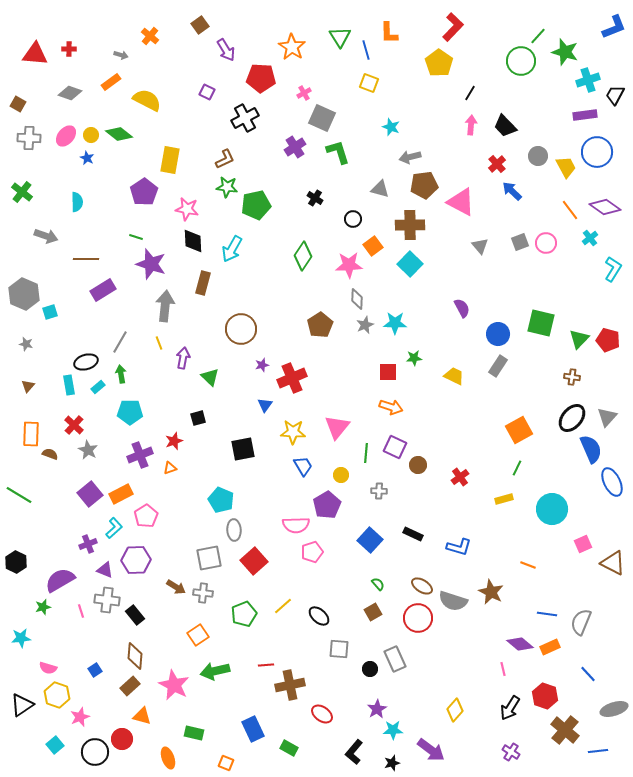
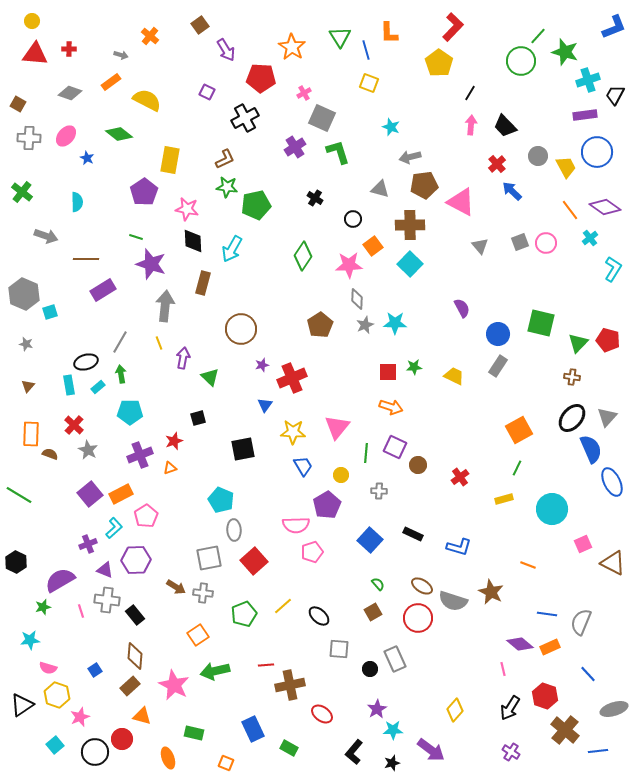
yellow circle at (91, 135): moved 59 px left, 114 px up
green triangle at (579, 339): moved 1 px left, 4 px down
green star at (414, 358): moved 9 px down
cyan star at (21, 638): moved 9 px right, 2 px down
